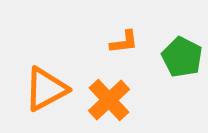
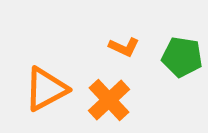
orange L-shape: moved 5 px down; rotated 32 degrees clockwise
green pentagon: rotated 18 degrees counterclockwise
